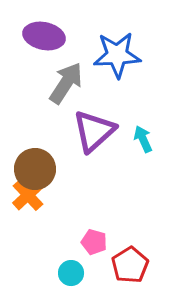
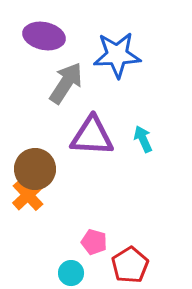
purple triangle: moved 2 px left, 5 px down; rotated 45 degrees clockwise
